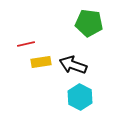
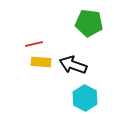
red line: moved 8 px right
yellow rectangle: rotated 12 degrees clockwise
cyan hexagon: moved 5 px right, 1 px down
